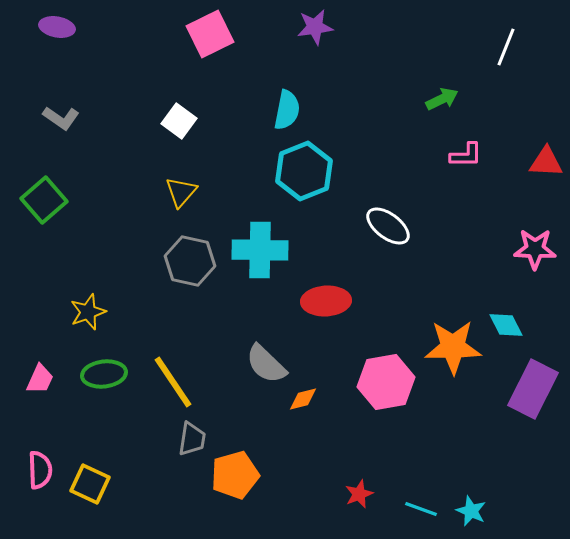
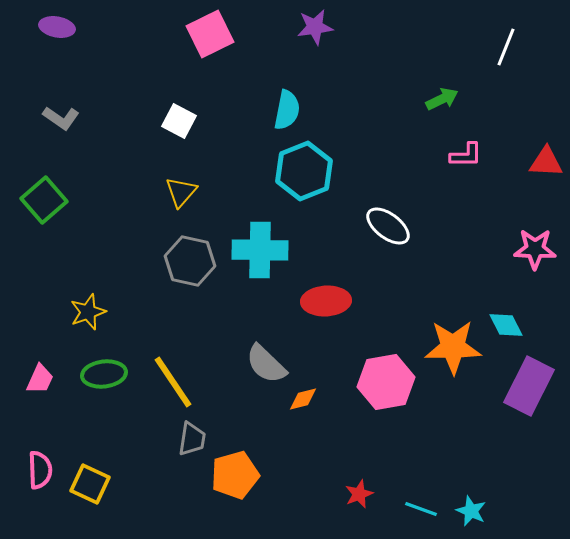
white square: rotated 8 degrees counterclockwise
purple rectangle: moved 4 px left, 3 px up
